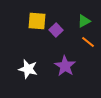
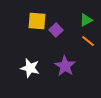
green triangle: moved 2 px right, 1 px up
orange line: moved 1 px up
white star: moved 2 px right, 1 px up
